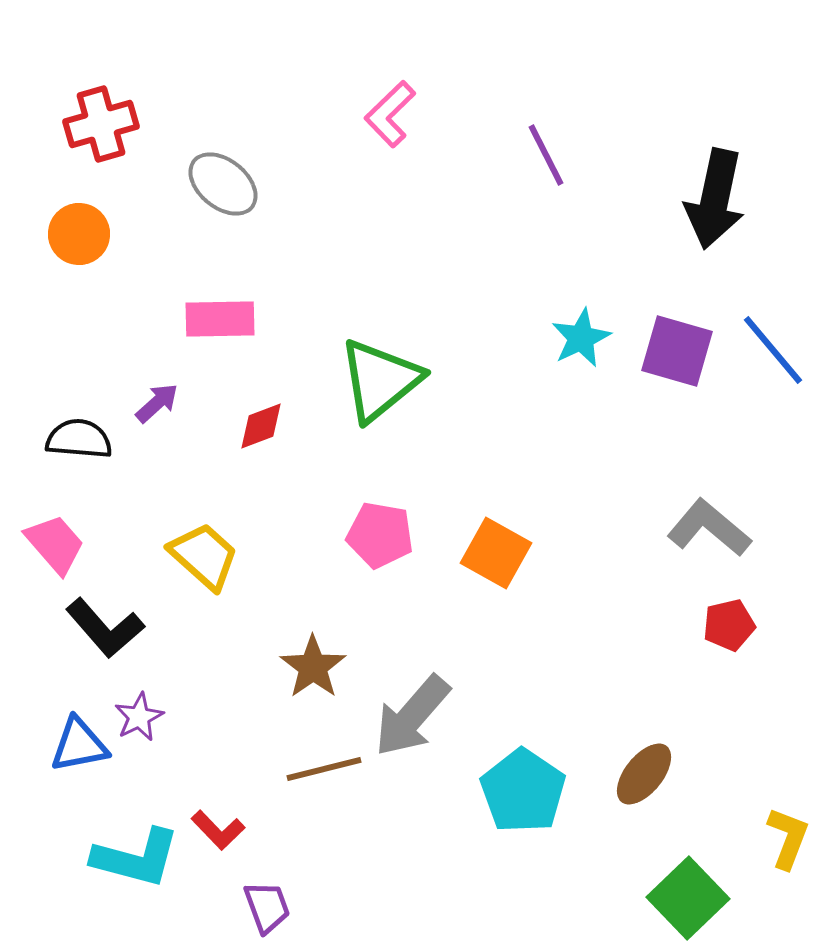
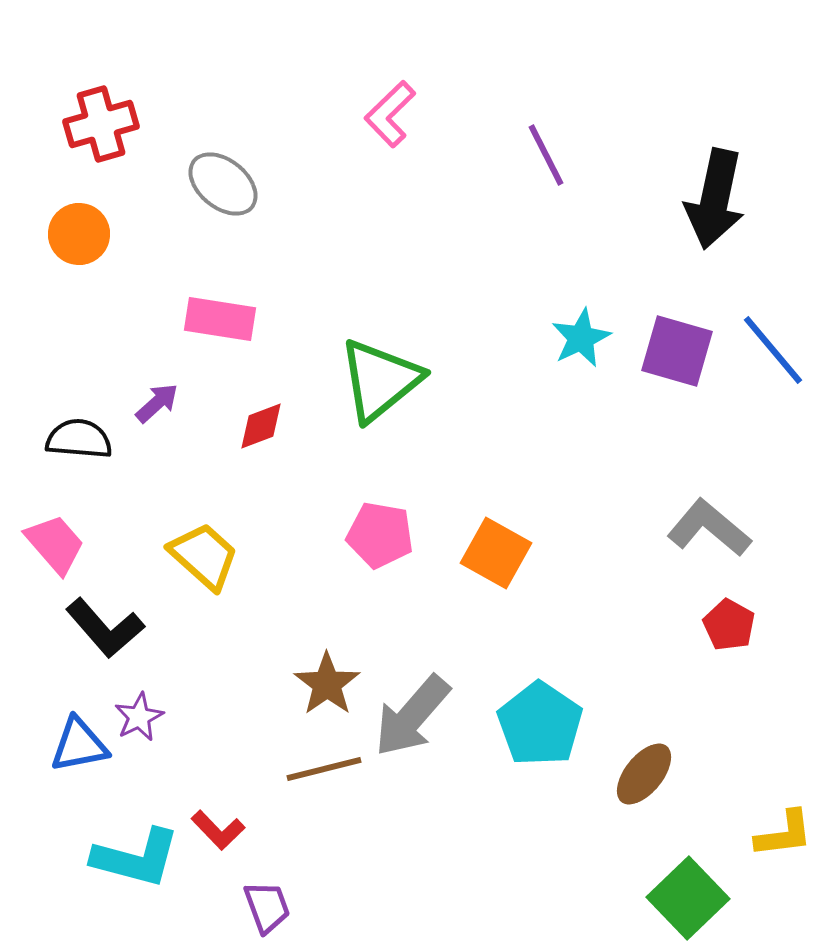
pink rectangle: rotated 10 degrees clockwise
red pentagon: rotated 30 degrees counterclockwise
brown star: moved 14 px right, 17 px down
cyan pentagon: moved 17 px right, 67 px up
yellow L-shape: moved 4 px left, 4 px up; rotated 62 degrees clockwise
